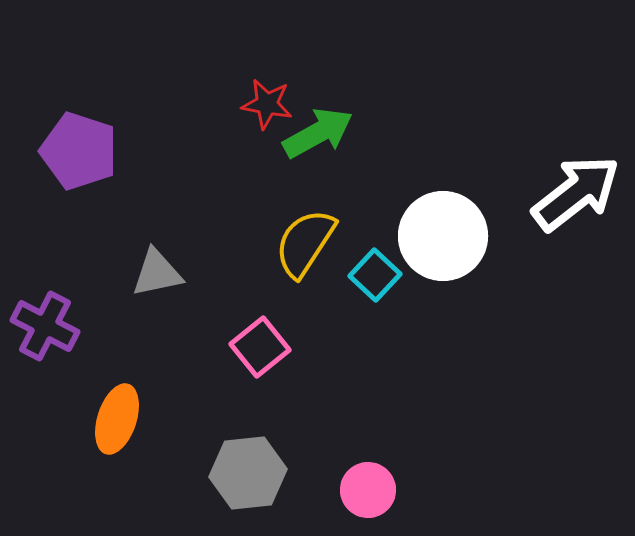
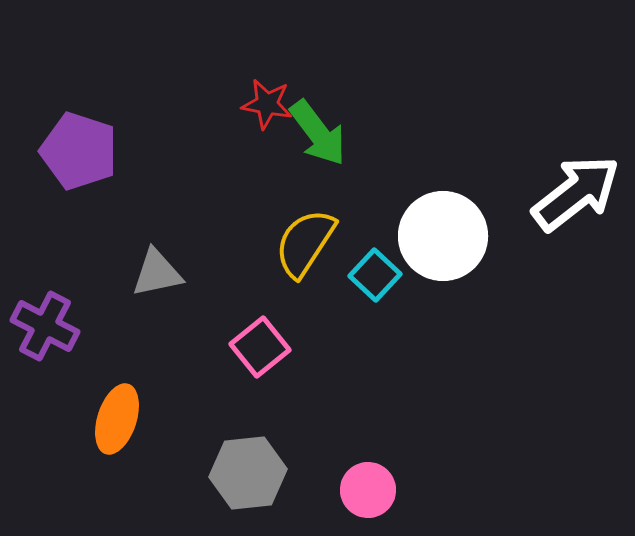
green arrow: rotated 82 degrees clockwise
